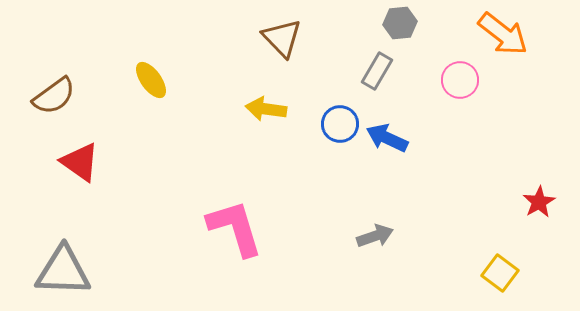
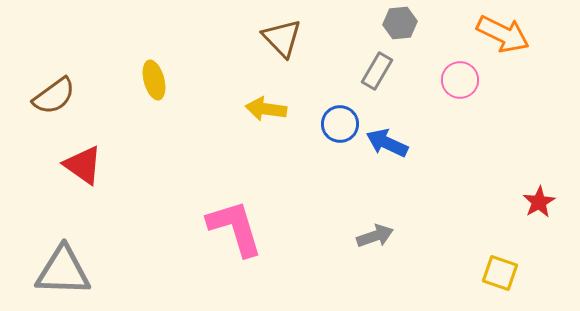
orange arrow: rotated 12 degrees counterclockwise
yellow ellipse: moved 3 px right; rotated 21 degrees clockwise
blue arrow: moved 5 px down
red triangle: moved 3 px right, 3 px down
yellow square: rotated 18 degrees counterclockwise
